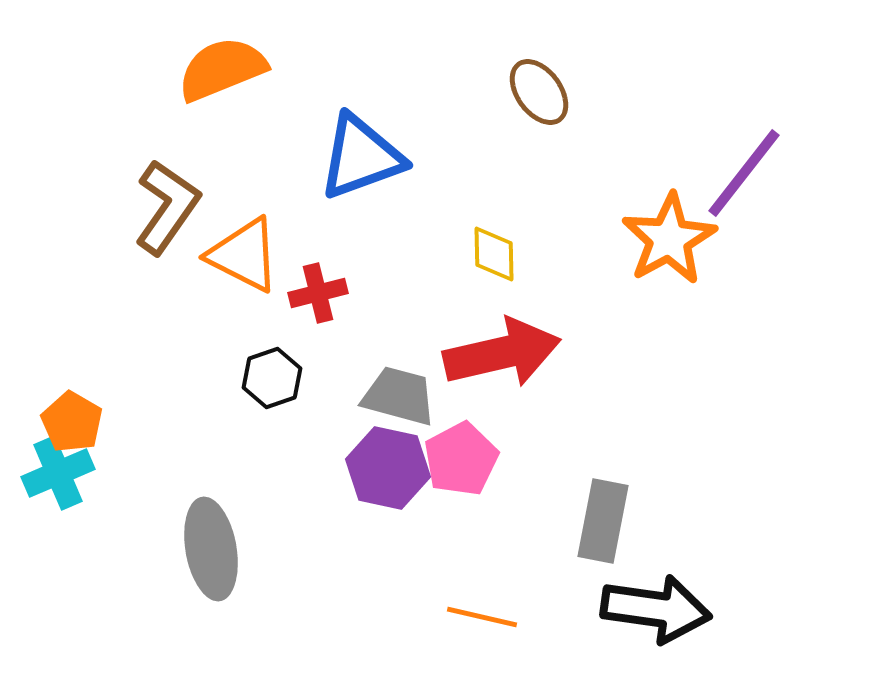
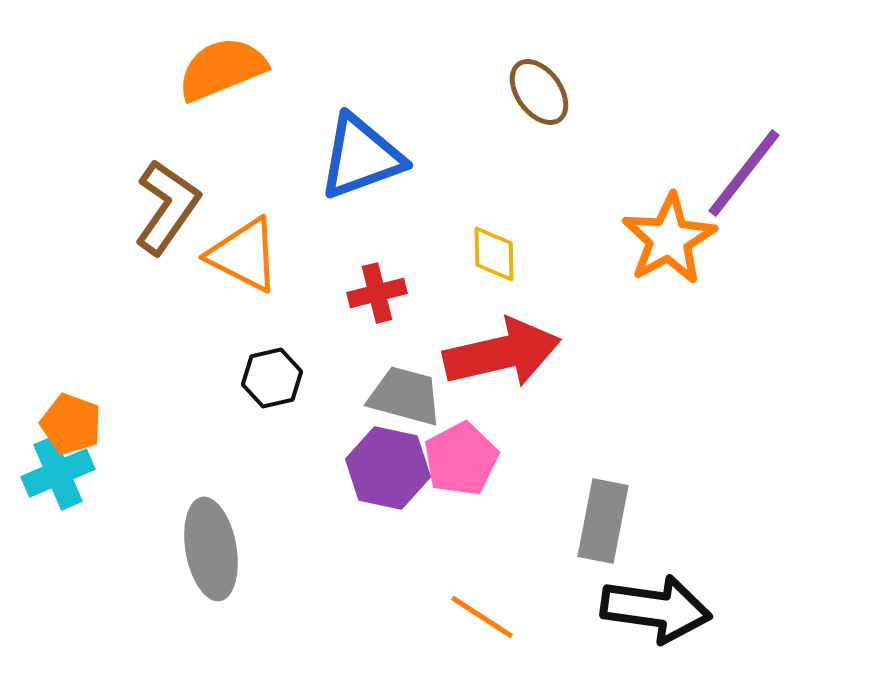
red cross: moved 59 px right
black hexagon: rotated 6 degrees clockwise
gray trapezoid: moved 6 px right
orange pentagon: moved 1 px left, 2 px down; rotated 10 degrees counterclockwise
orange line: rotated 20 degrees clockwise
